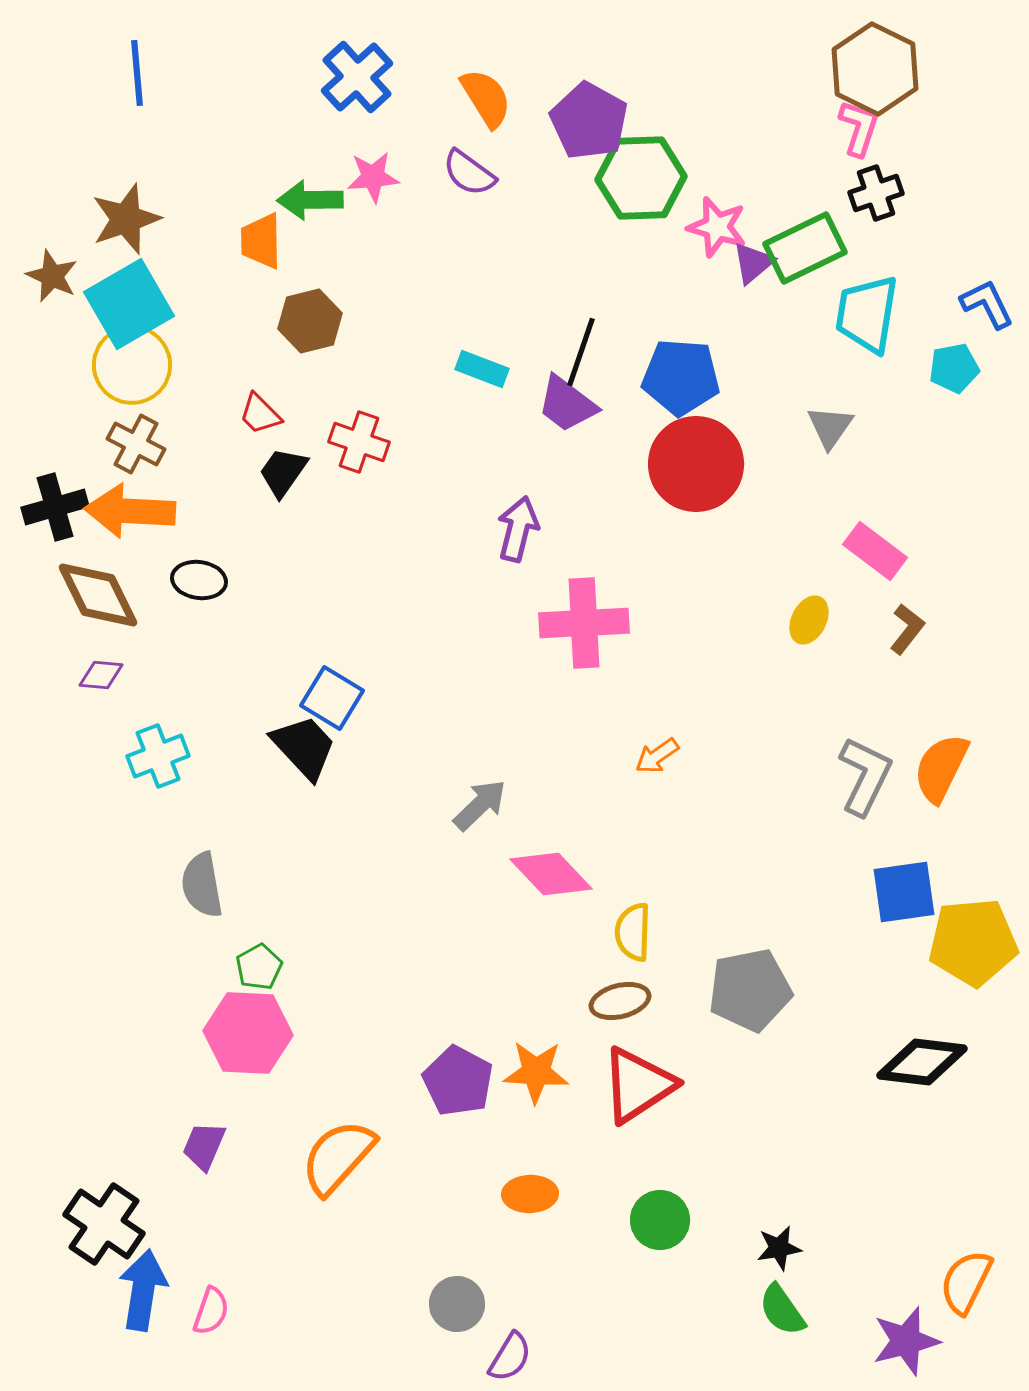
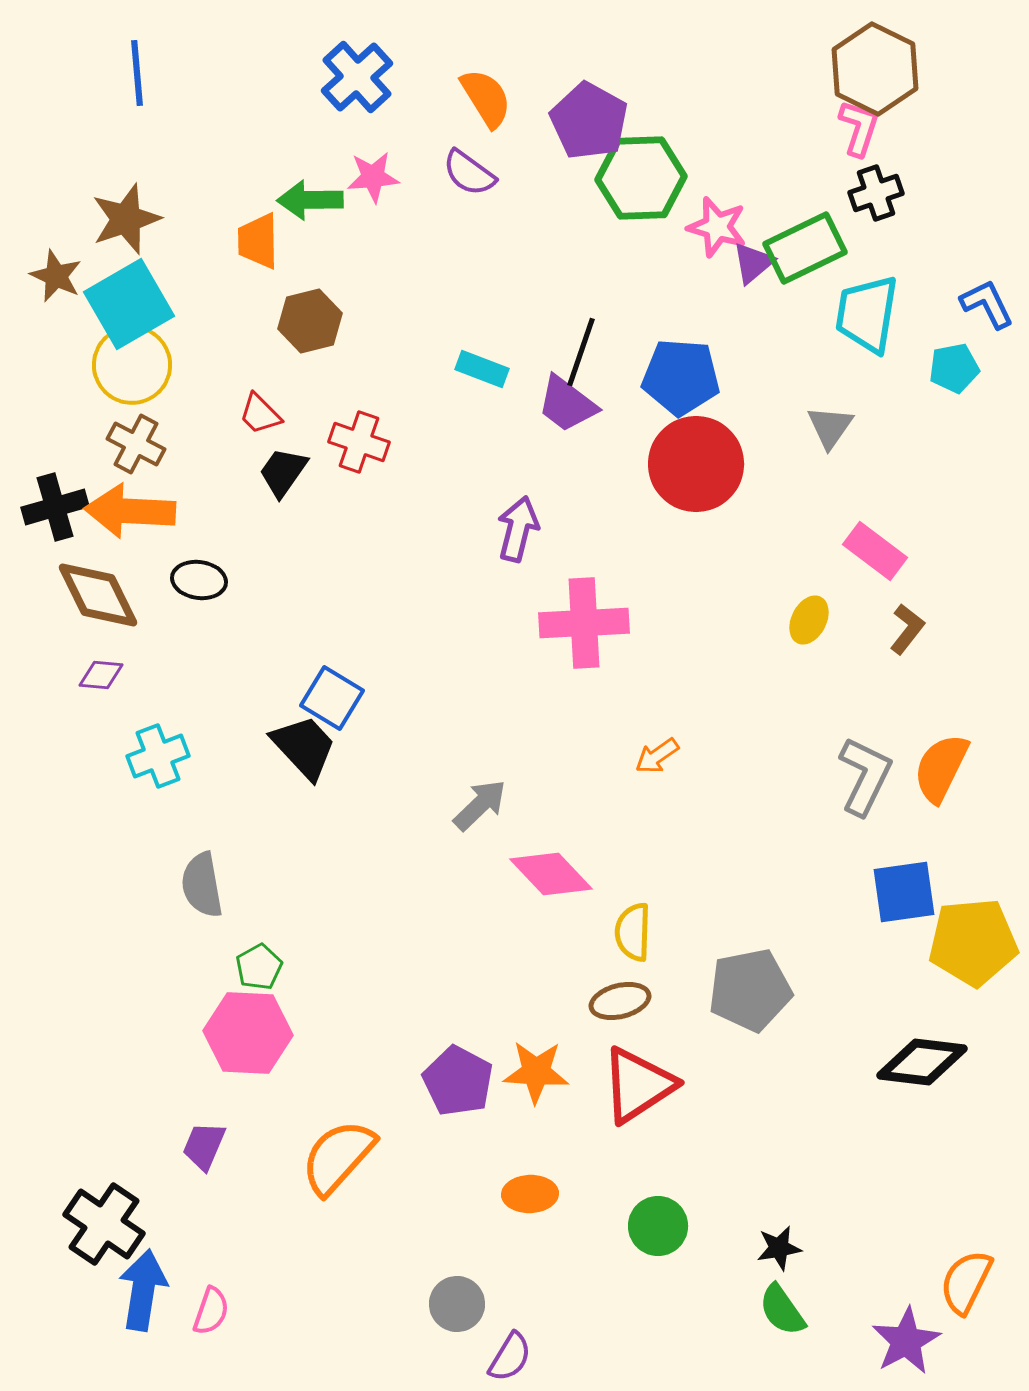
orange trapezoid at (261, 241): moved 3 px left
brown star at (52, 276): moved 4 px right
green circle at (660, 1220): moved 2 px left, 6 px down
purple star at (906, 1341): rotated 14 degrees counterclockwise
